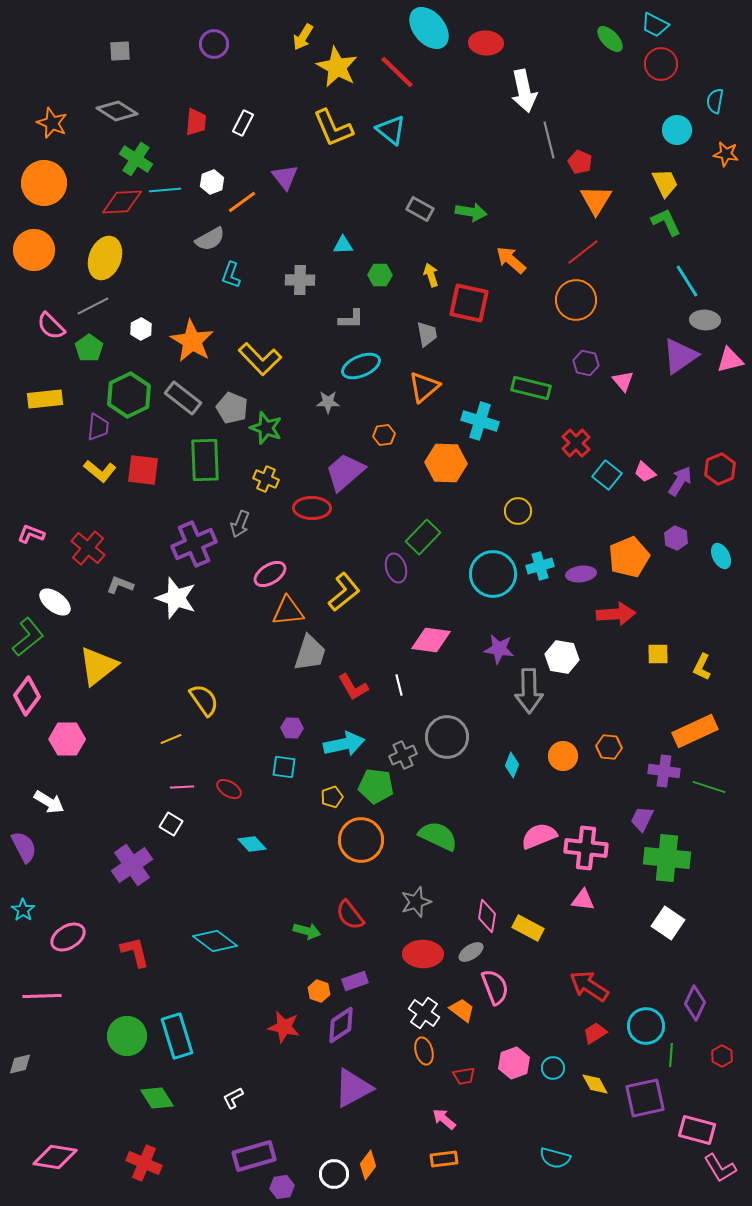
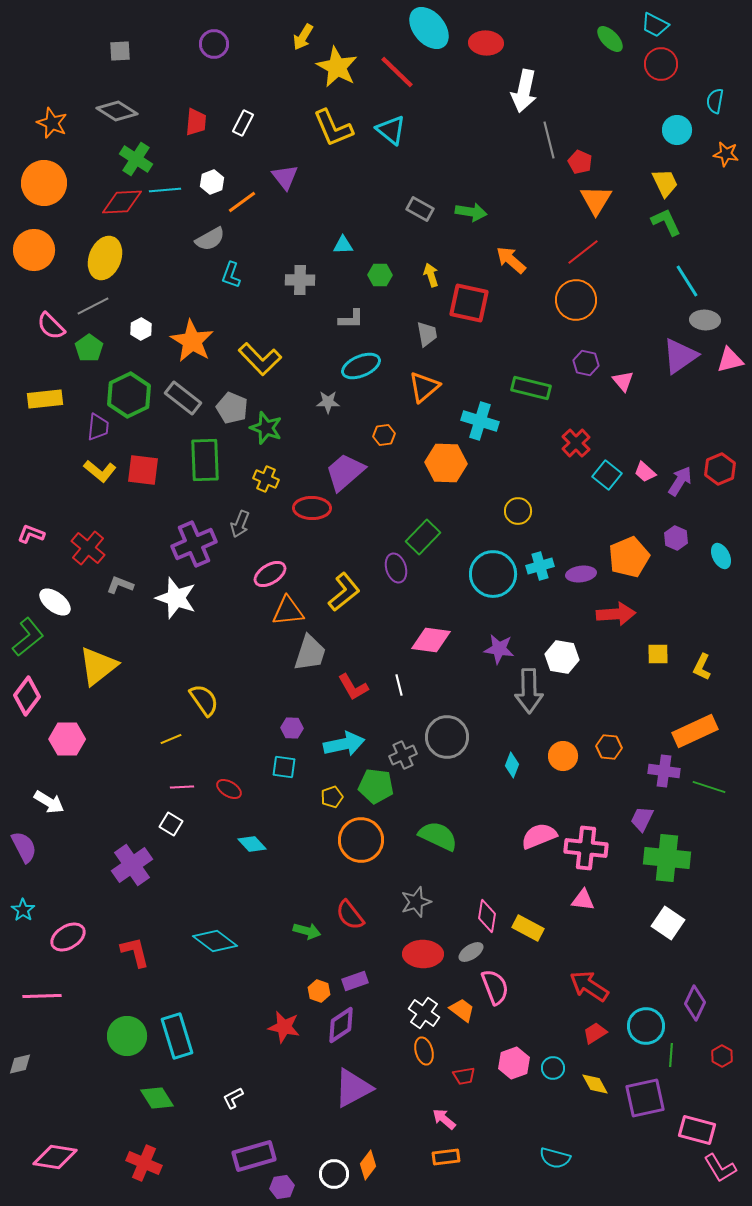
white arrow at (524, 91): rotated 24 degrees clockwise
orange rectangle at (444, 1159): moved 2 px right, 2 px up
